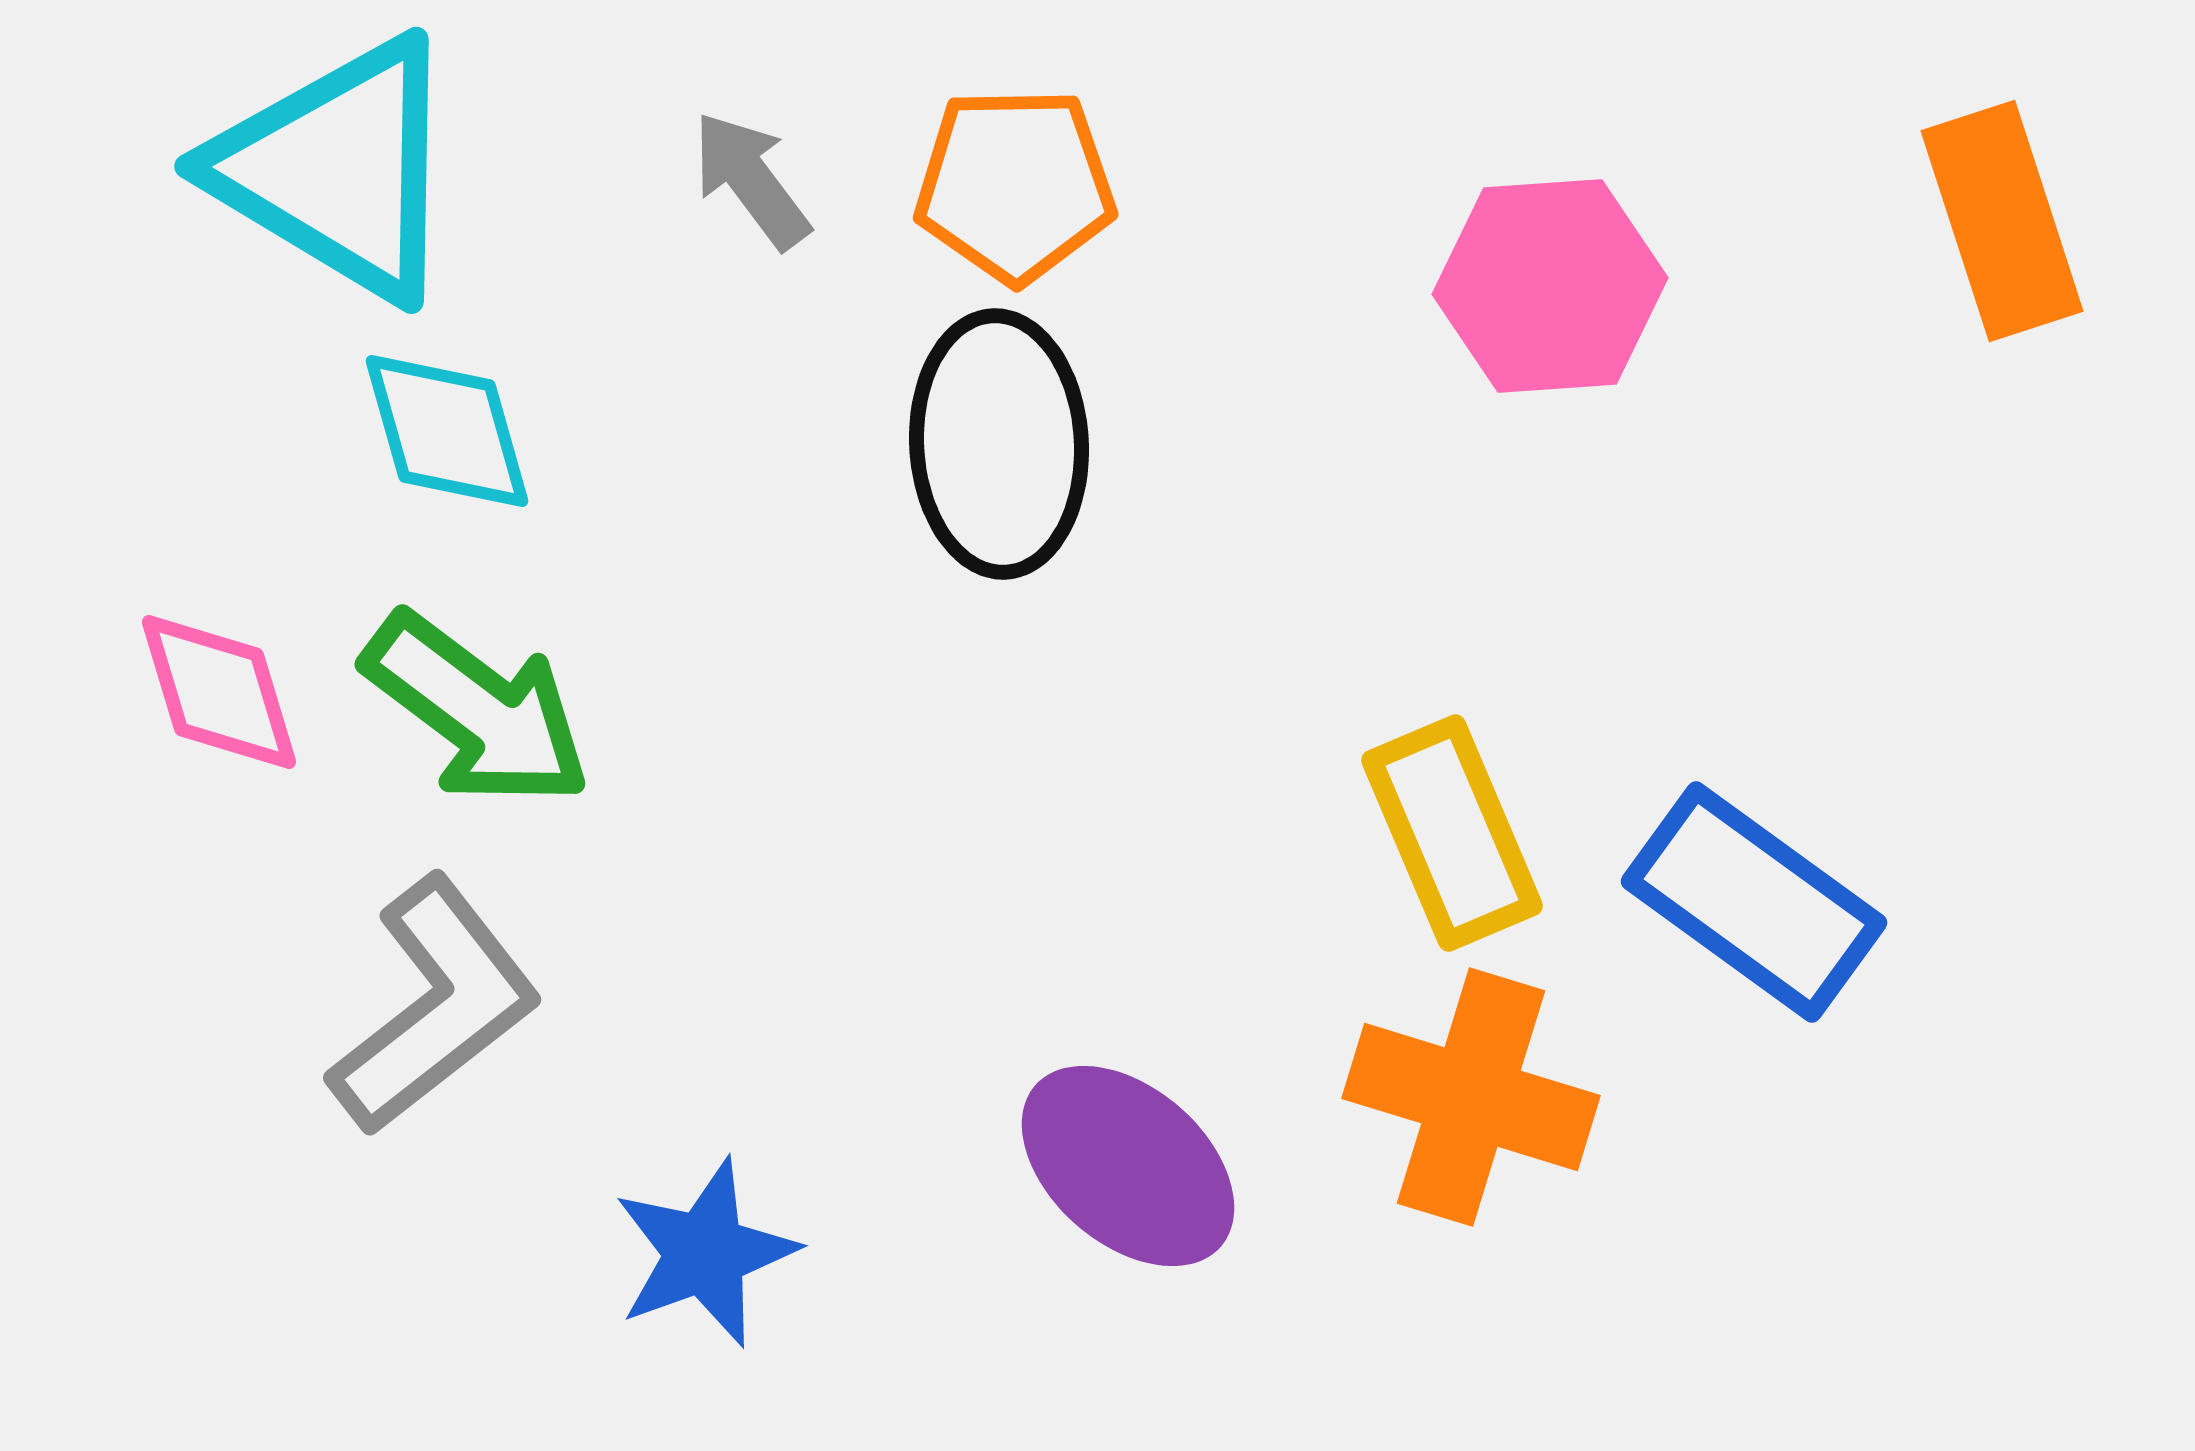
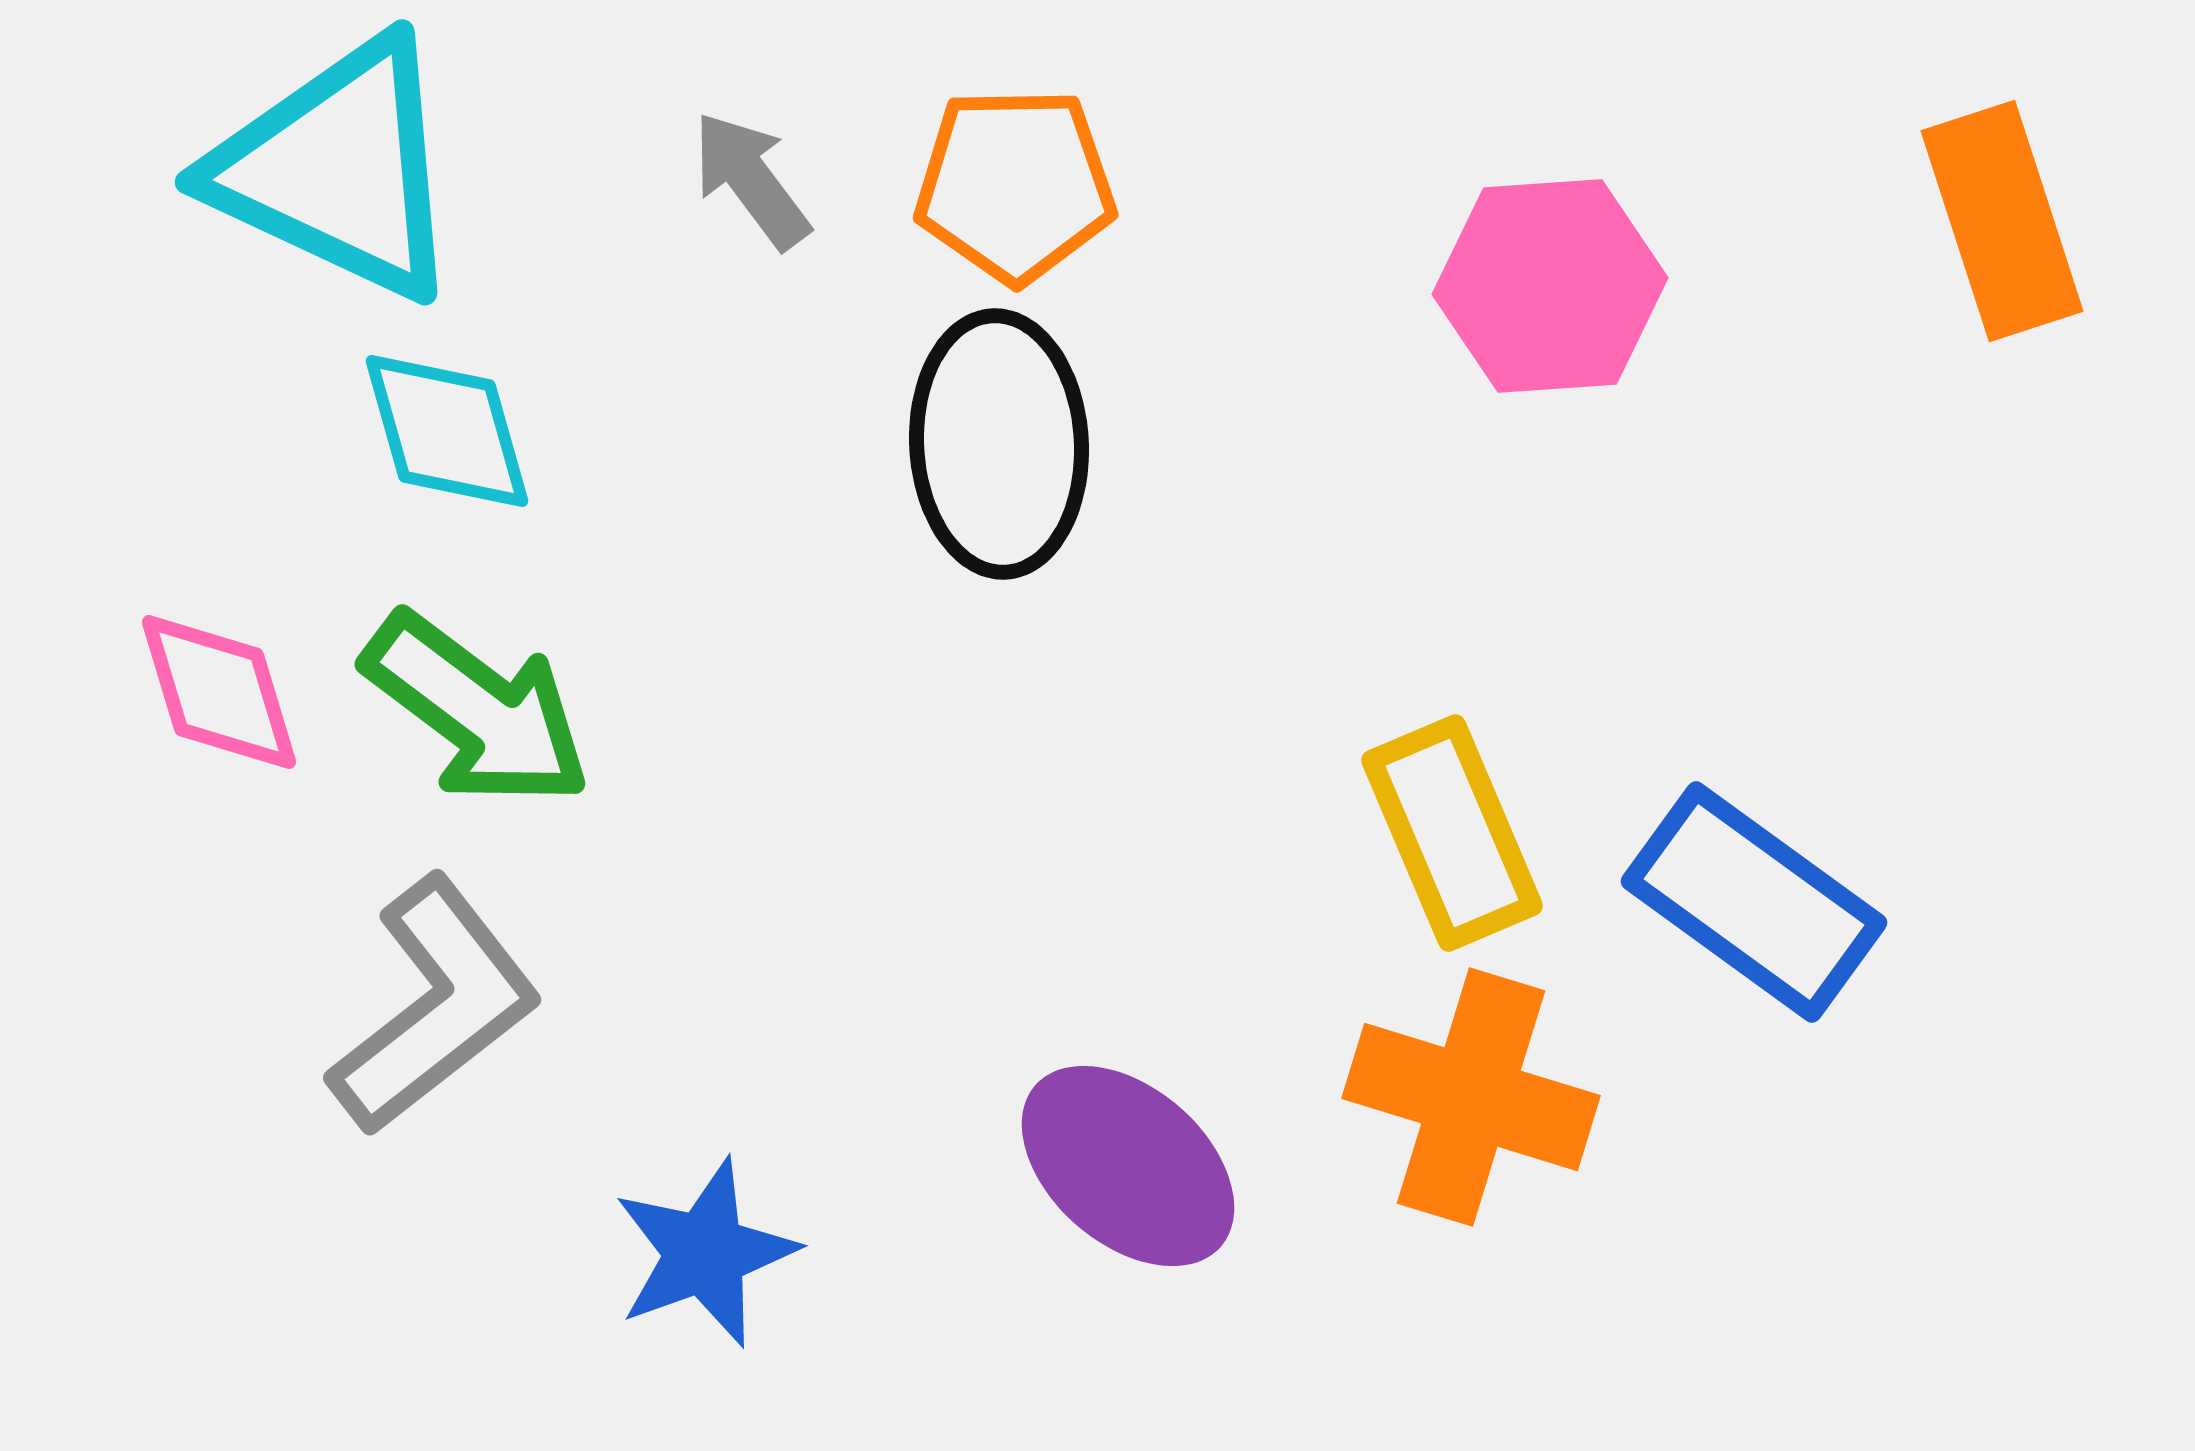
cyan triangle: rotated 6 degrees counterclockwise
